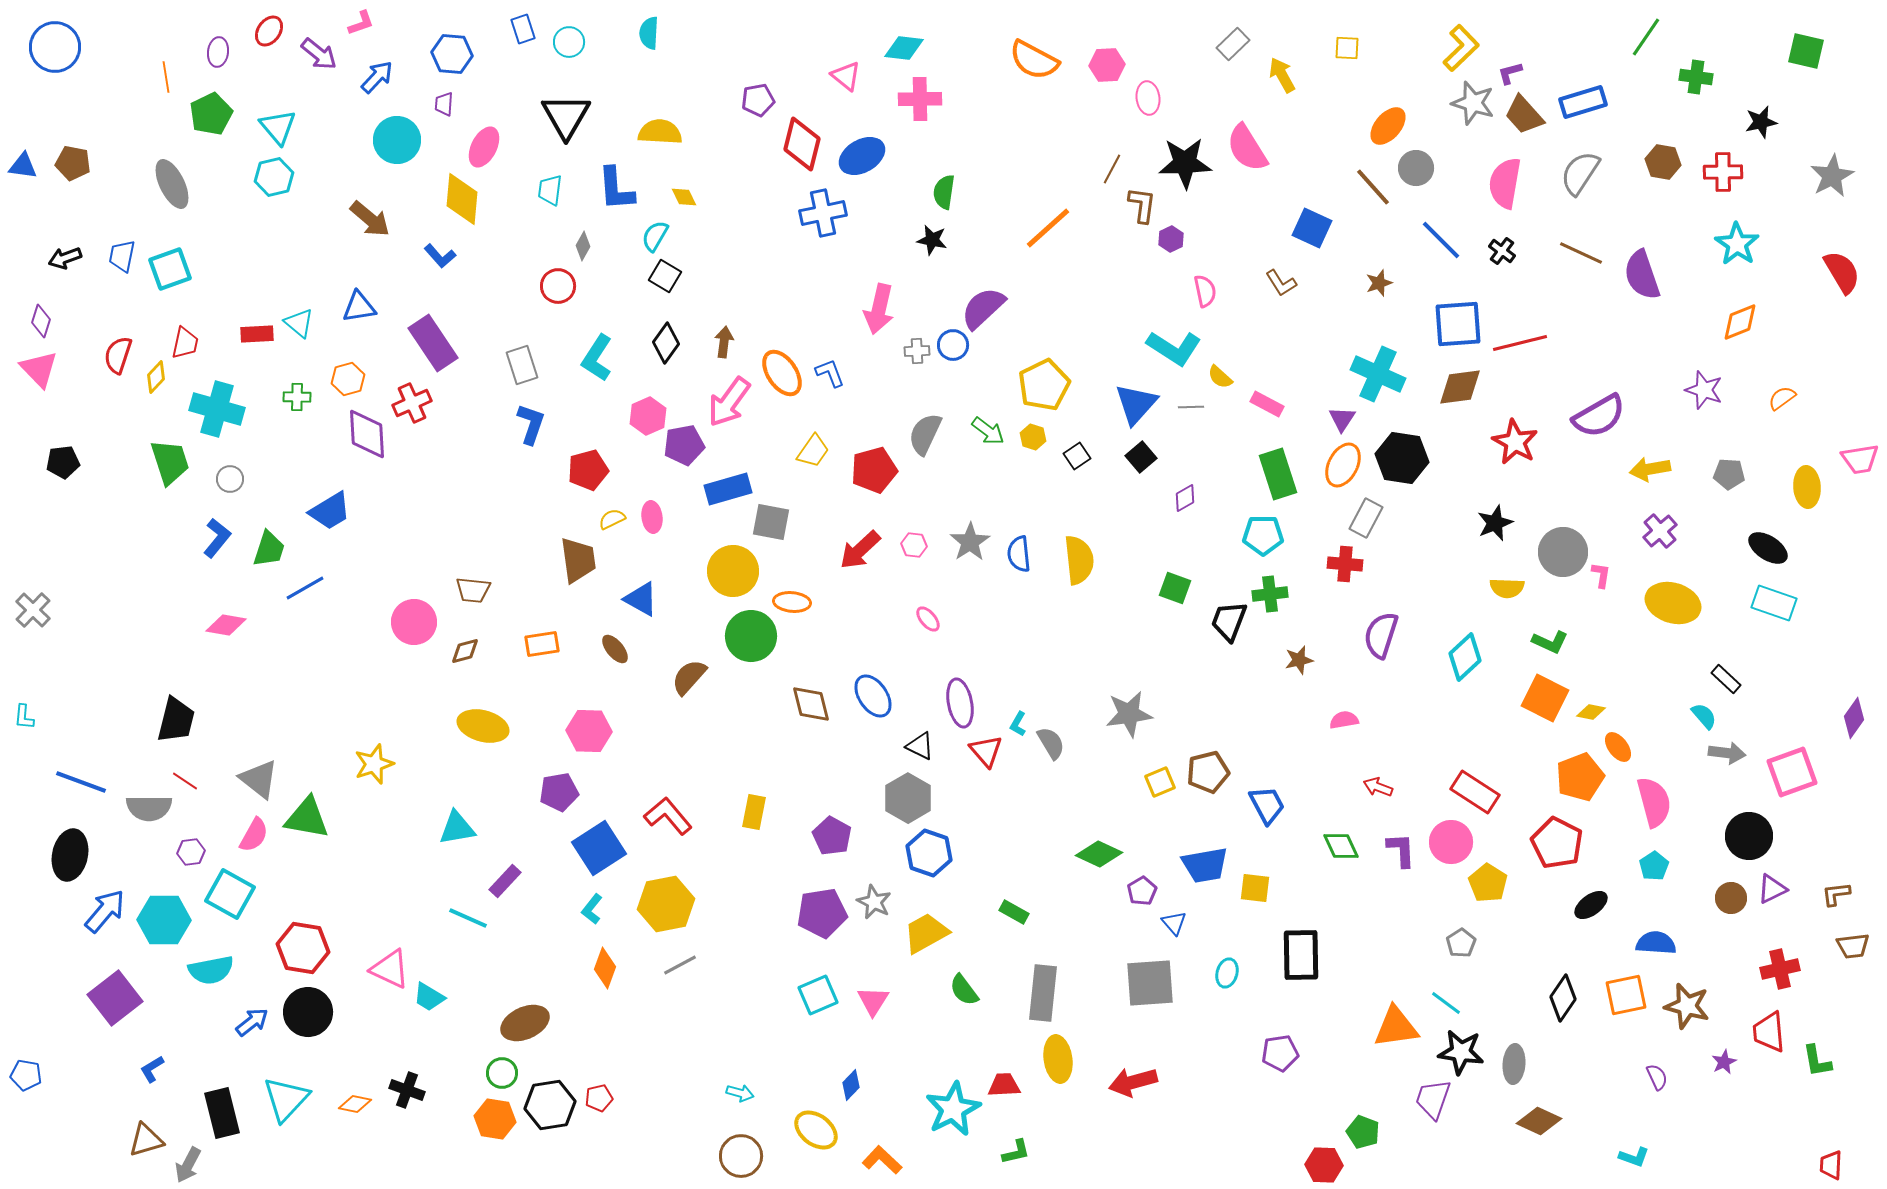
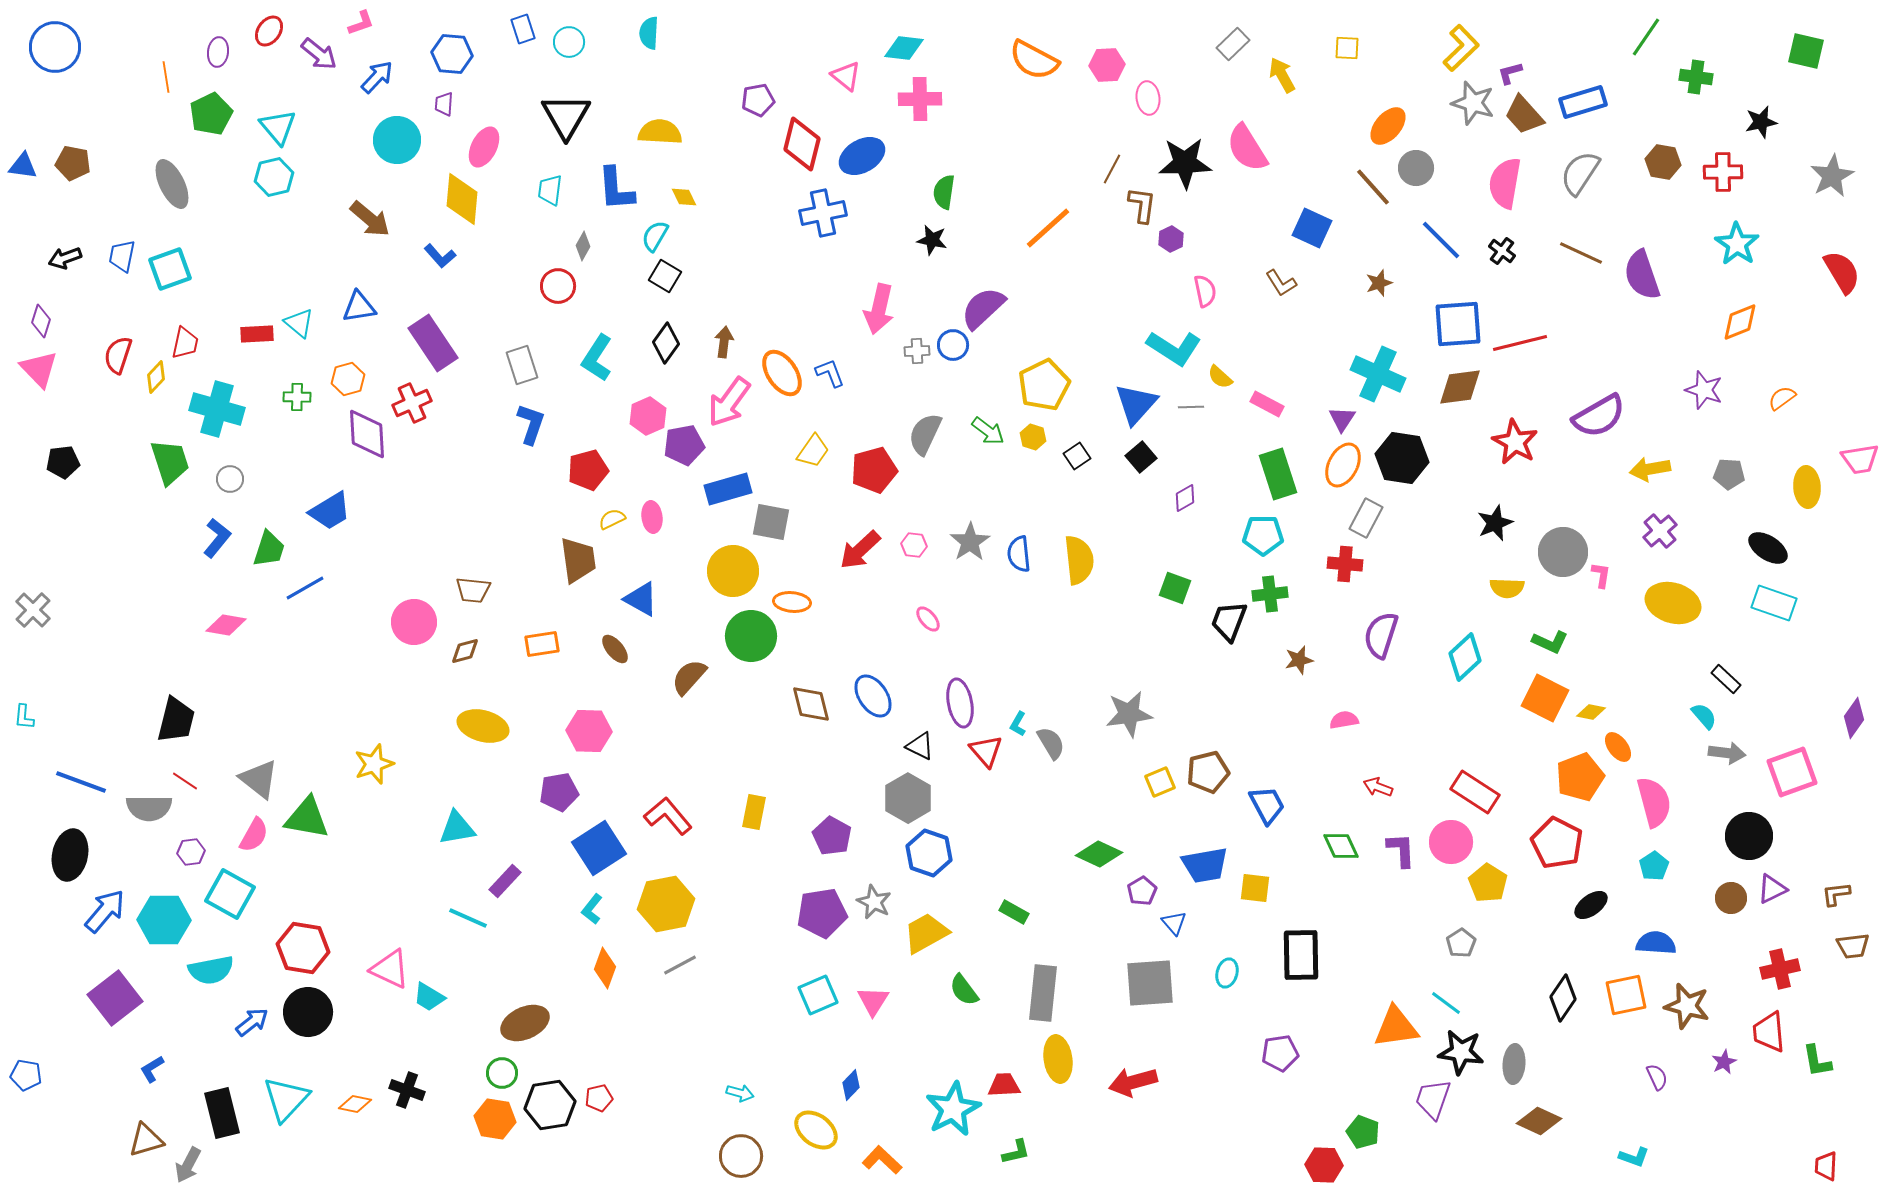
red trapezoid at (1831, 1165): moved 5 px left, 1 px down
